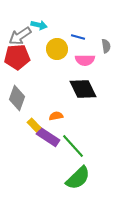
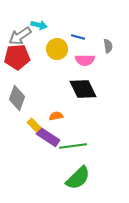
gray semicircle: moved 2 px right
green line: rotated 56 degrees counterclockwise
